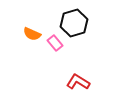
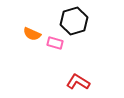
black hexagon: moved 2 px up
pink rectangle: rotated 35 degrees counterclockwise
